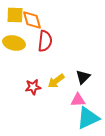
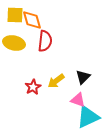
red star: rotated 21 degrees counterclockwise
pink triangle: rotated 21 degrees clockwise
cyan triangle: moved 1 px up
